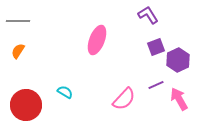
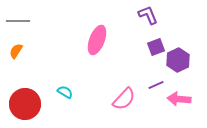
purple L-shape: rotated 10 degrees clockwise
orange semicircle: moved 2 px left
pink arrow: rotated 55 degrees counterclockwise
red circle: moved 1 px left, 1 px up
